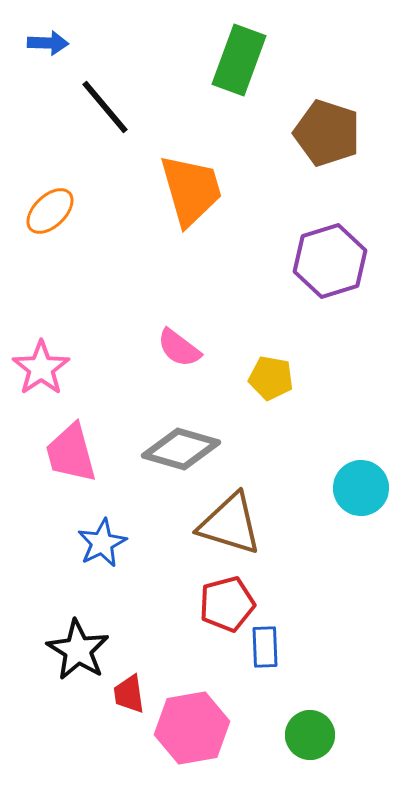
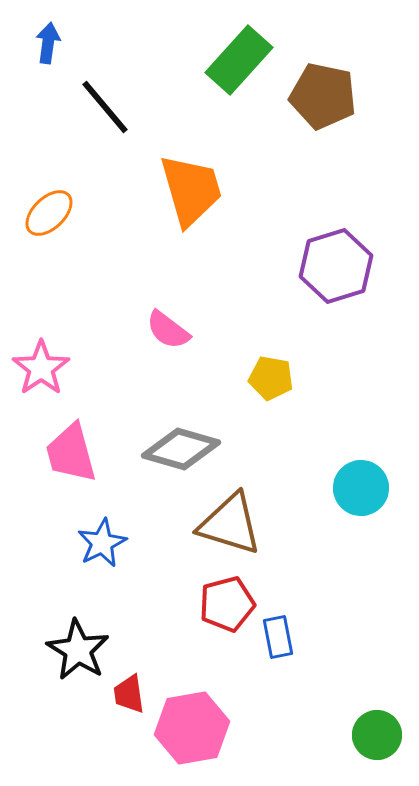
blue arrow: rotated 84 degrees counterclockwise
green rectangle: rotated 22 degrees clockwise
brown pentagon: moved 4 px left, 37 px up; rotated 6 degrees counterclockwise
orange ellipse: moved 1 px left, 2 px down
purple hexagon: moved 6 px right, 5 px down
pink semicircle: moved 11 px left, 18 px up
blue rectangle: moved 13 px right, 10 px up; rotated 9 degrees counterclockwise
green circle: moved 67 px right
